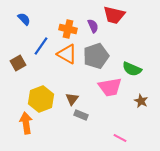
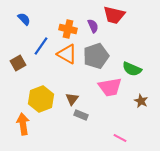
orange arrow: moved 3 px left, 1 px down
